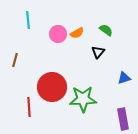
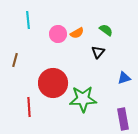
red circle: moved 1 px right, 4 px up
